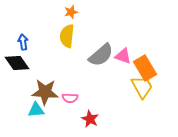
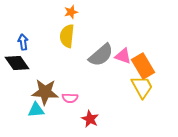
orange rectangle: moved 2 px left, 2 px up
